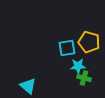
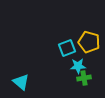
cyan square: rotated 12 degrees counterclockwise
green cross: rotated 24 degrees counterclockwise
cyan triangle: moved 7 px left, 4 px up
